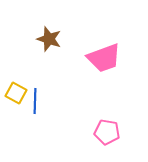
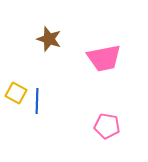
pink trapezoid: rotated 9 degrees clockwise
blue line: moved 2 px right
pink pentagon: moved 6 px up
